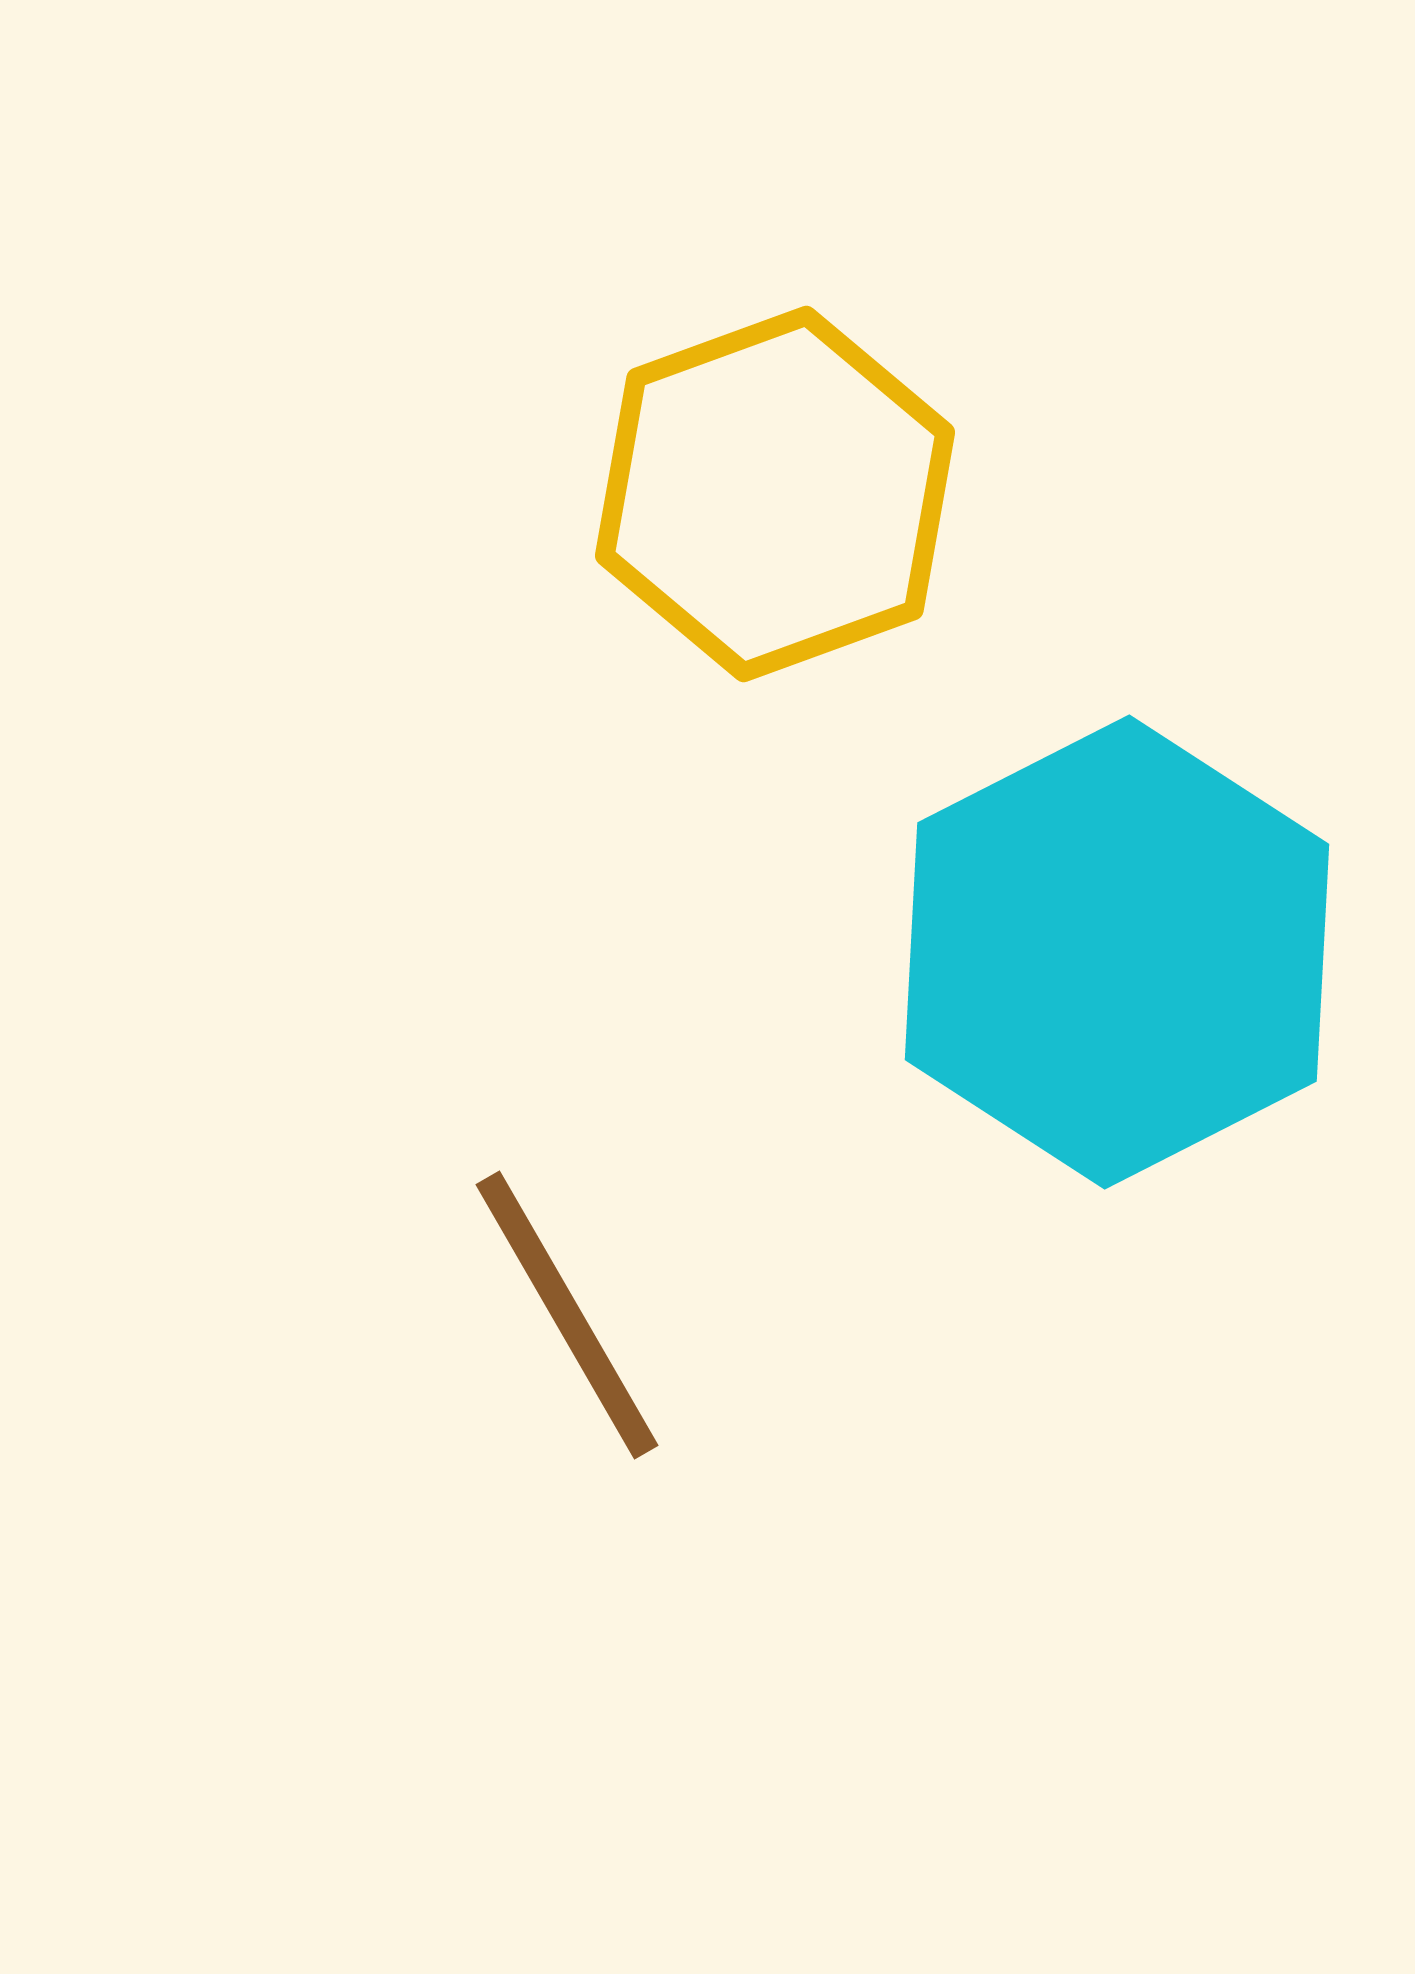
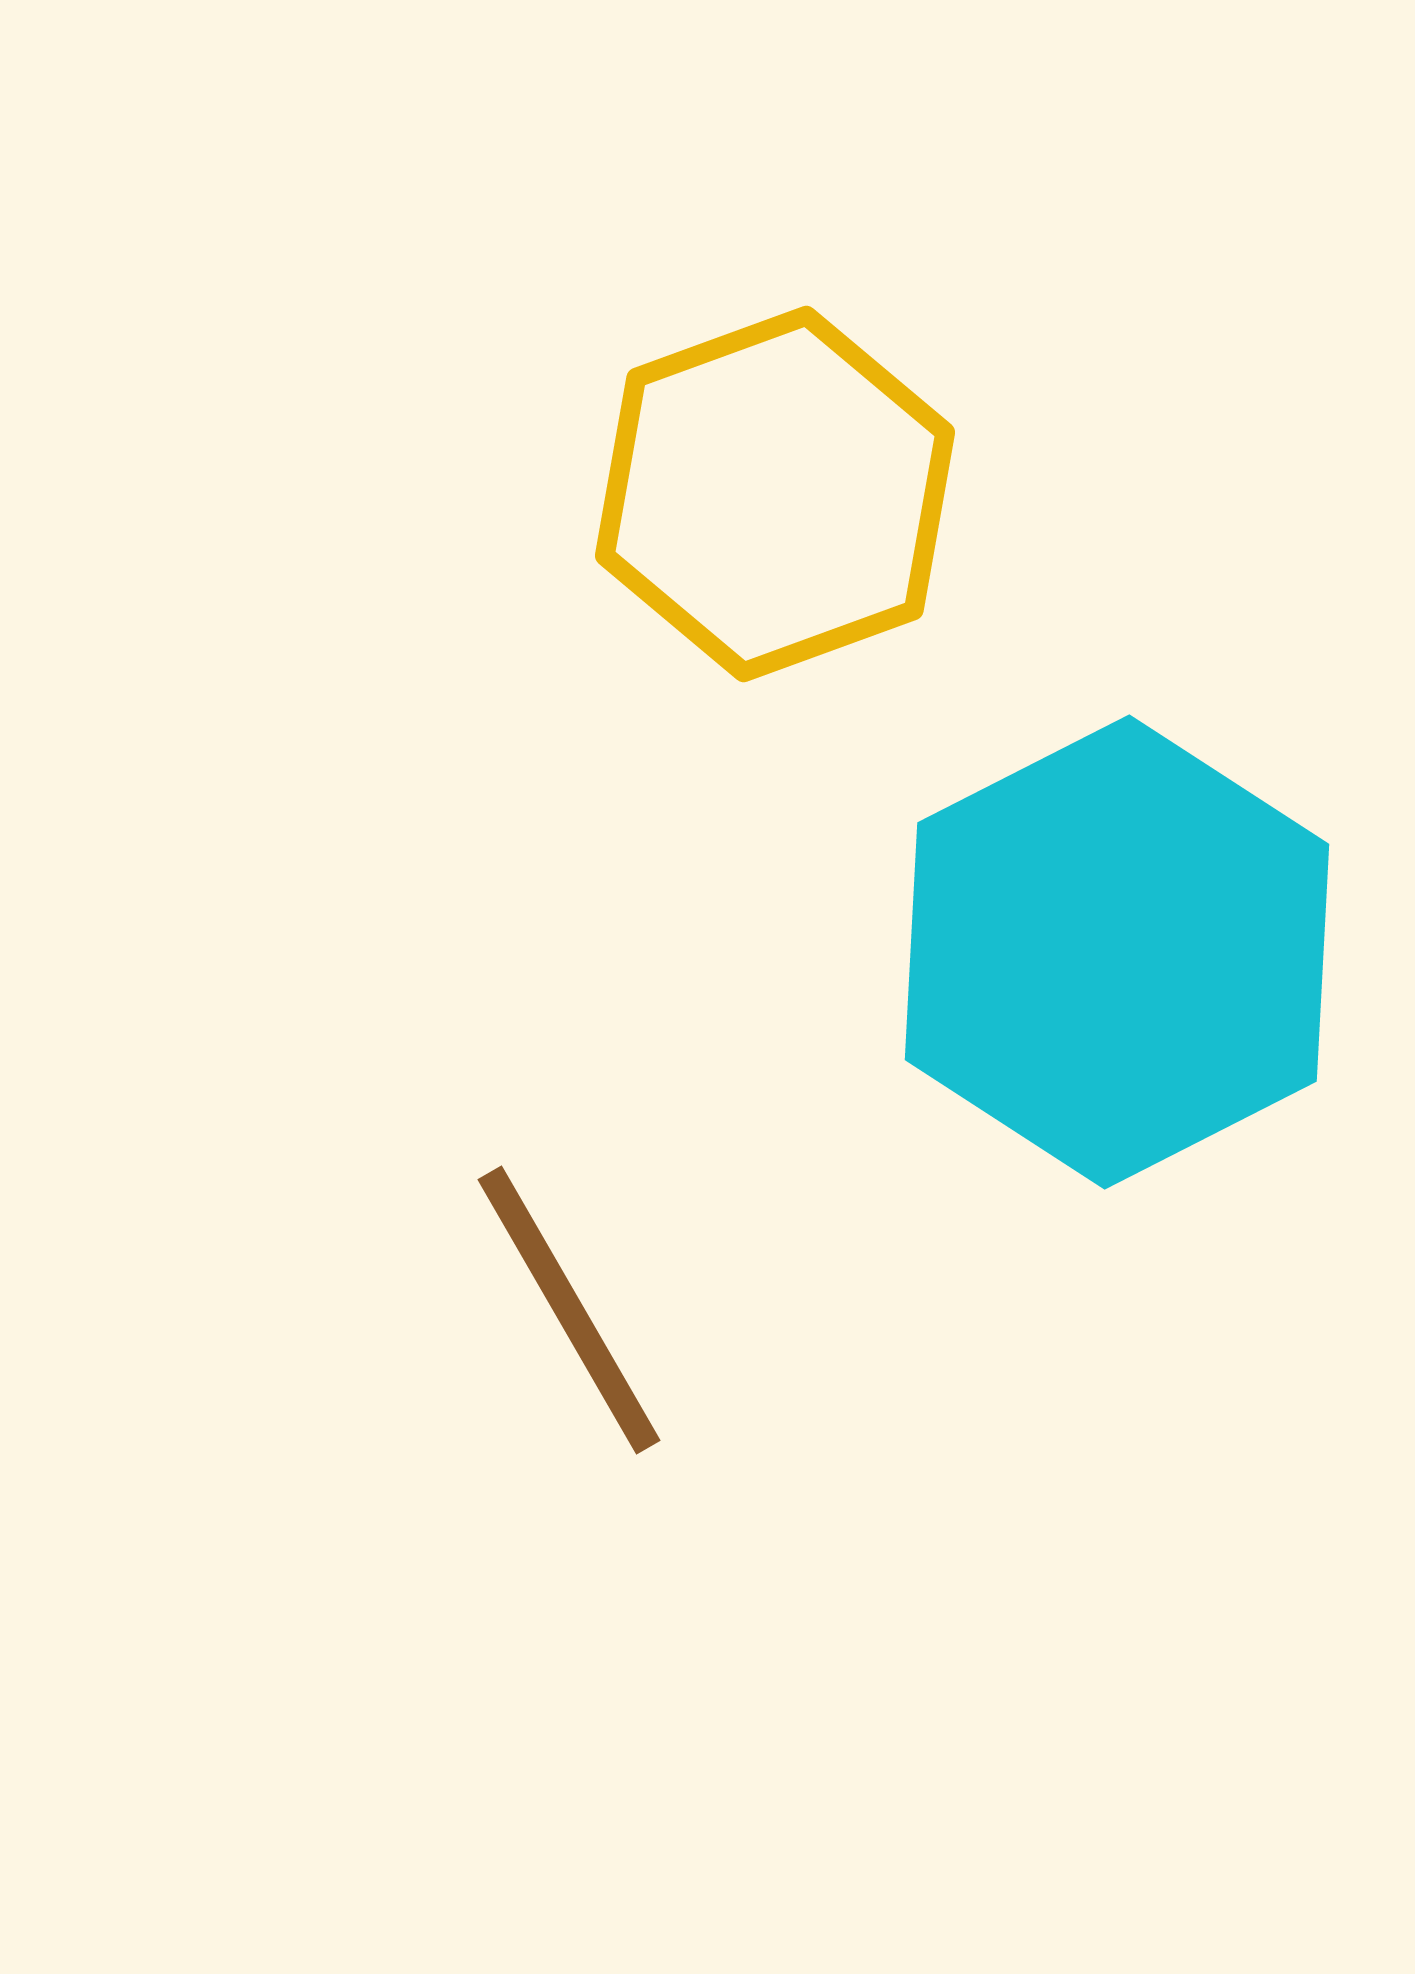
brown line: moved 2 px right, 5 px up
